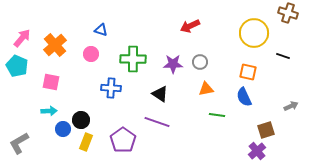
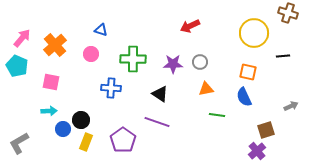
black line: rotated 24 degrees counterclockwise
